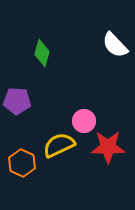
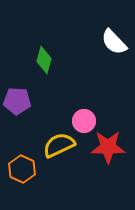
white semicircle: moved 1 px left, 3 px up
green diamond: moved 2 px right, 7 px down
orange hexagon: moved 6 px down
